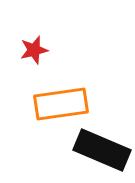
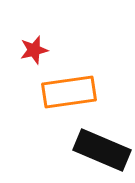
orange rectangle: moved 8 px right, 12 px up
